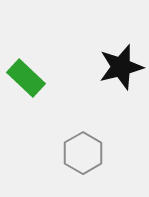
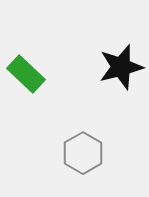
green rectangle: moved 4 px up
